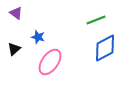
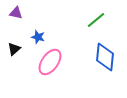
purple triangle: rotated 24 degrees counterclockwise
green line: rotated 18 degrees counterclockwise
blue diamond: moved 9 px down; rotated 56 degrees counterclockwise
